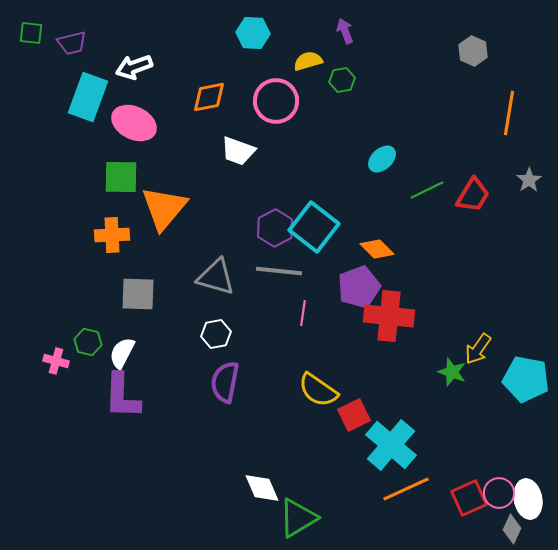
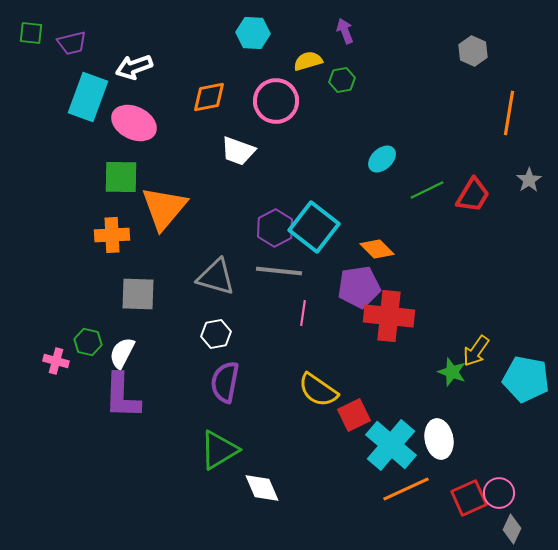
purple pentagon at (359, 287): rotated 12 degrees clockwise
yellow arrow at (478, 349): moved 2 px left, 2 px down
white ellipse at (528, 499): moved 89 px left, 60 px up
green triangle at (298, 518): moved 79 px left, 68 px up
